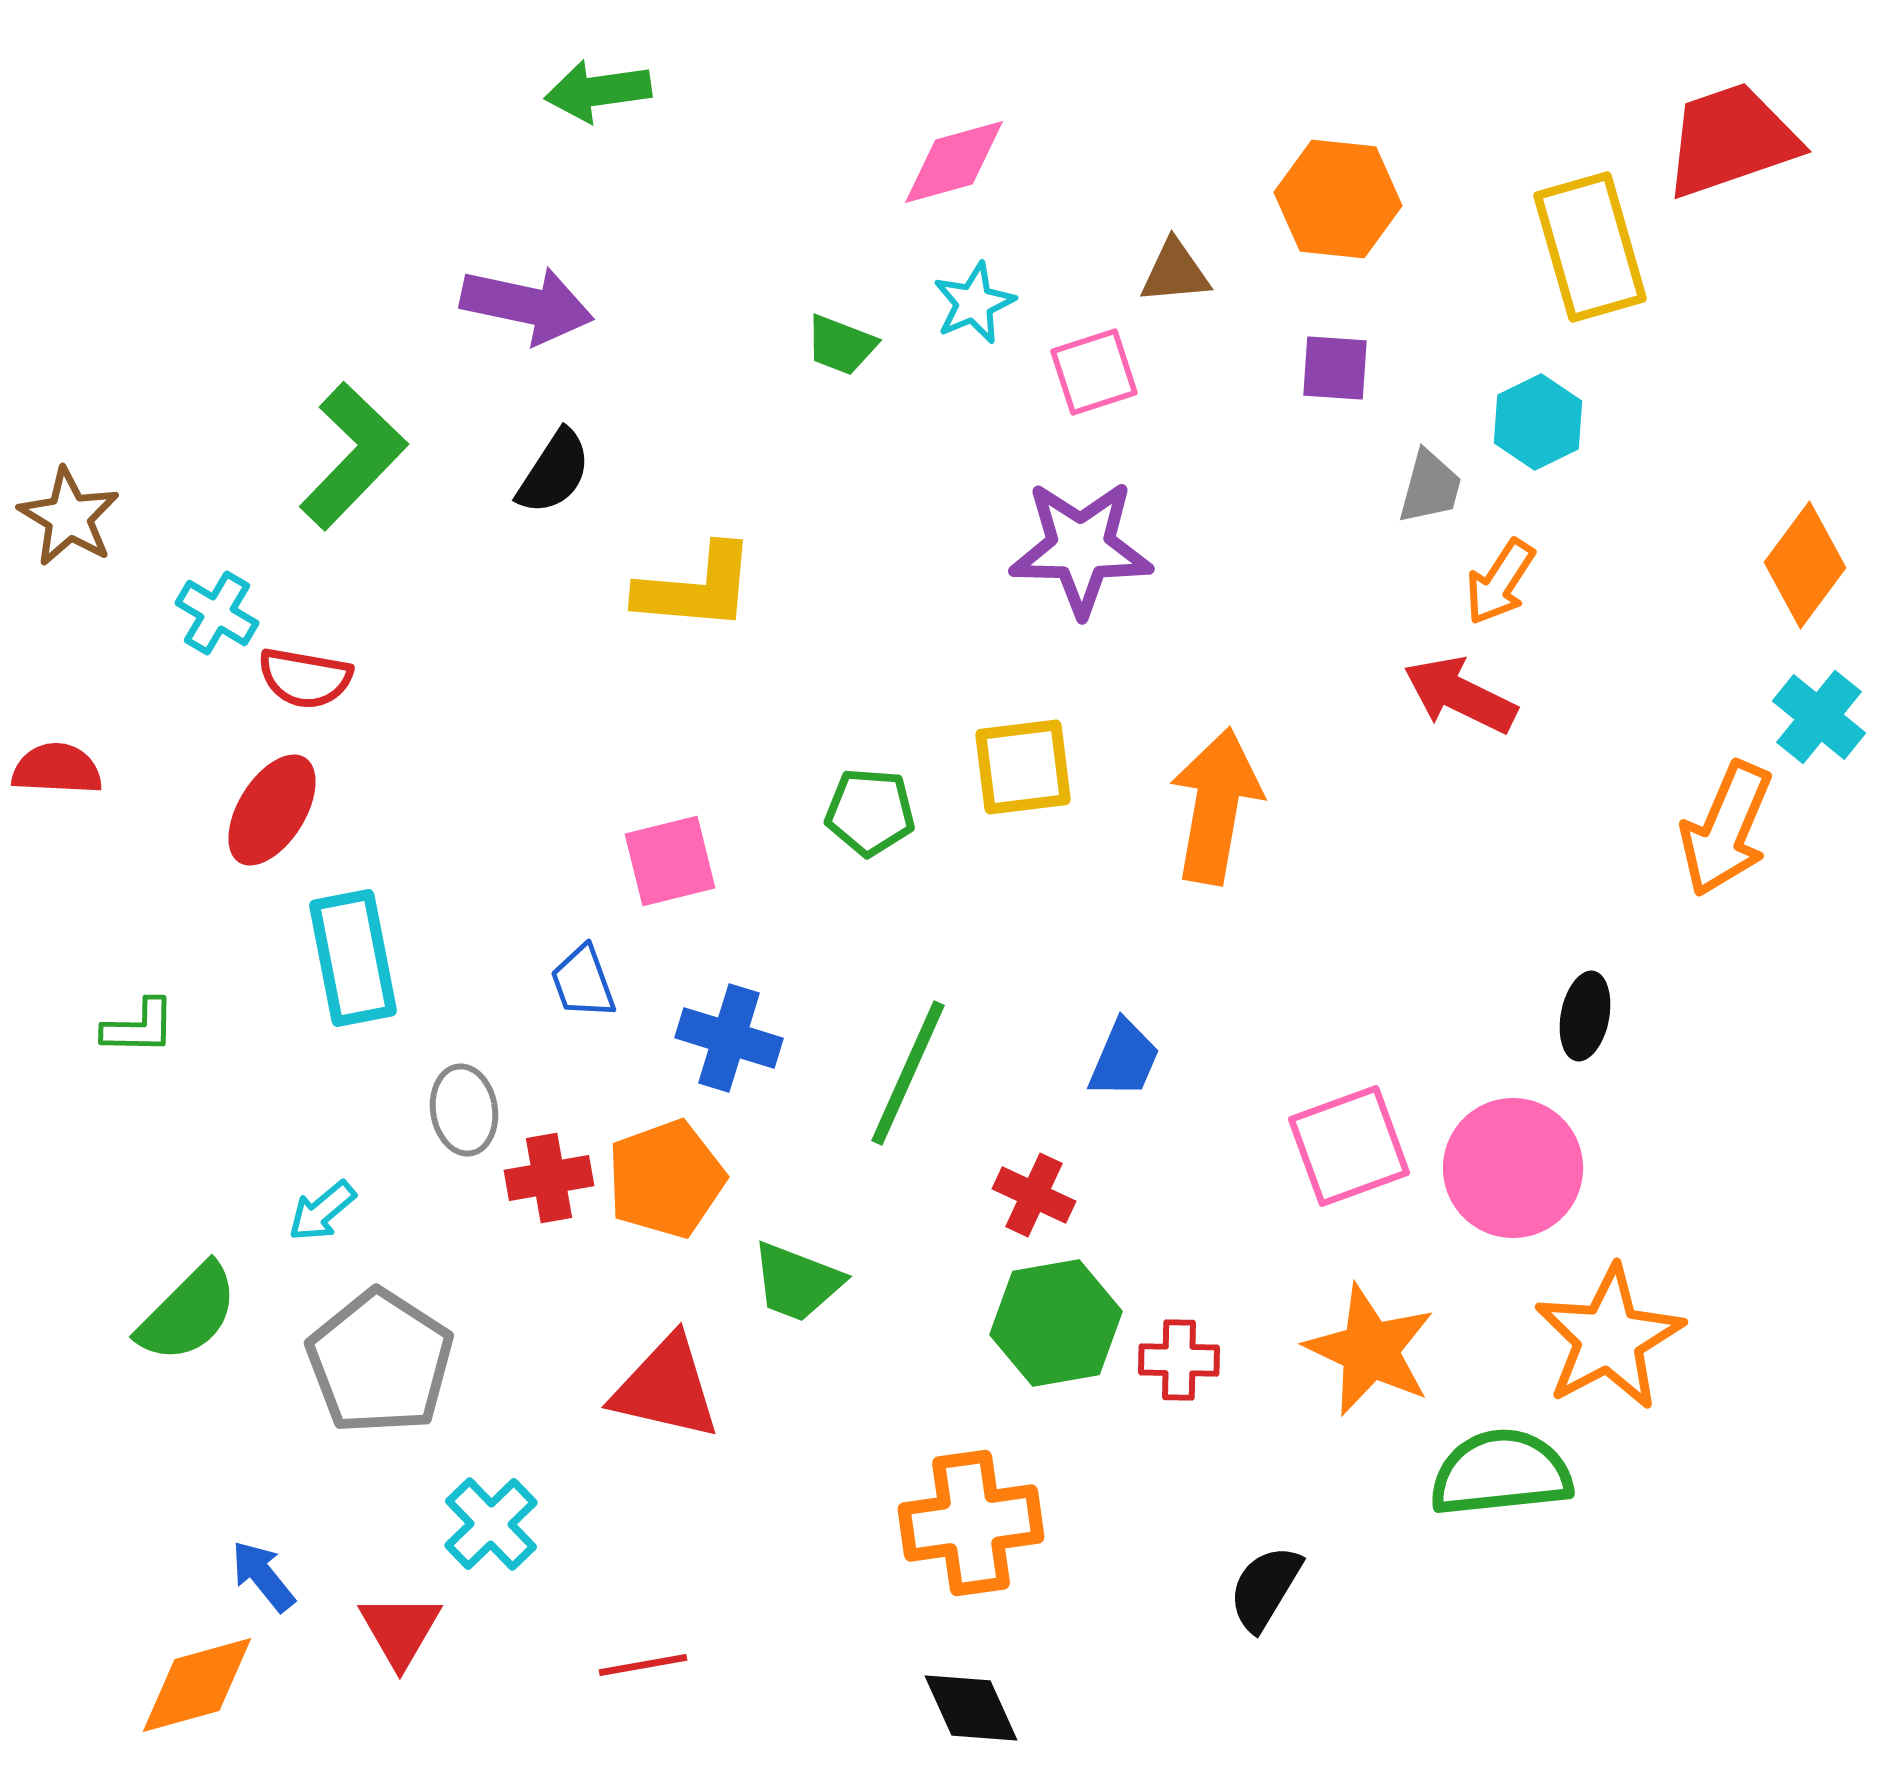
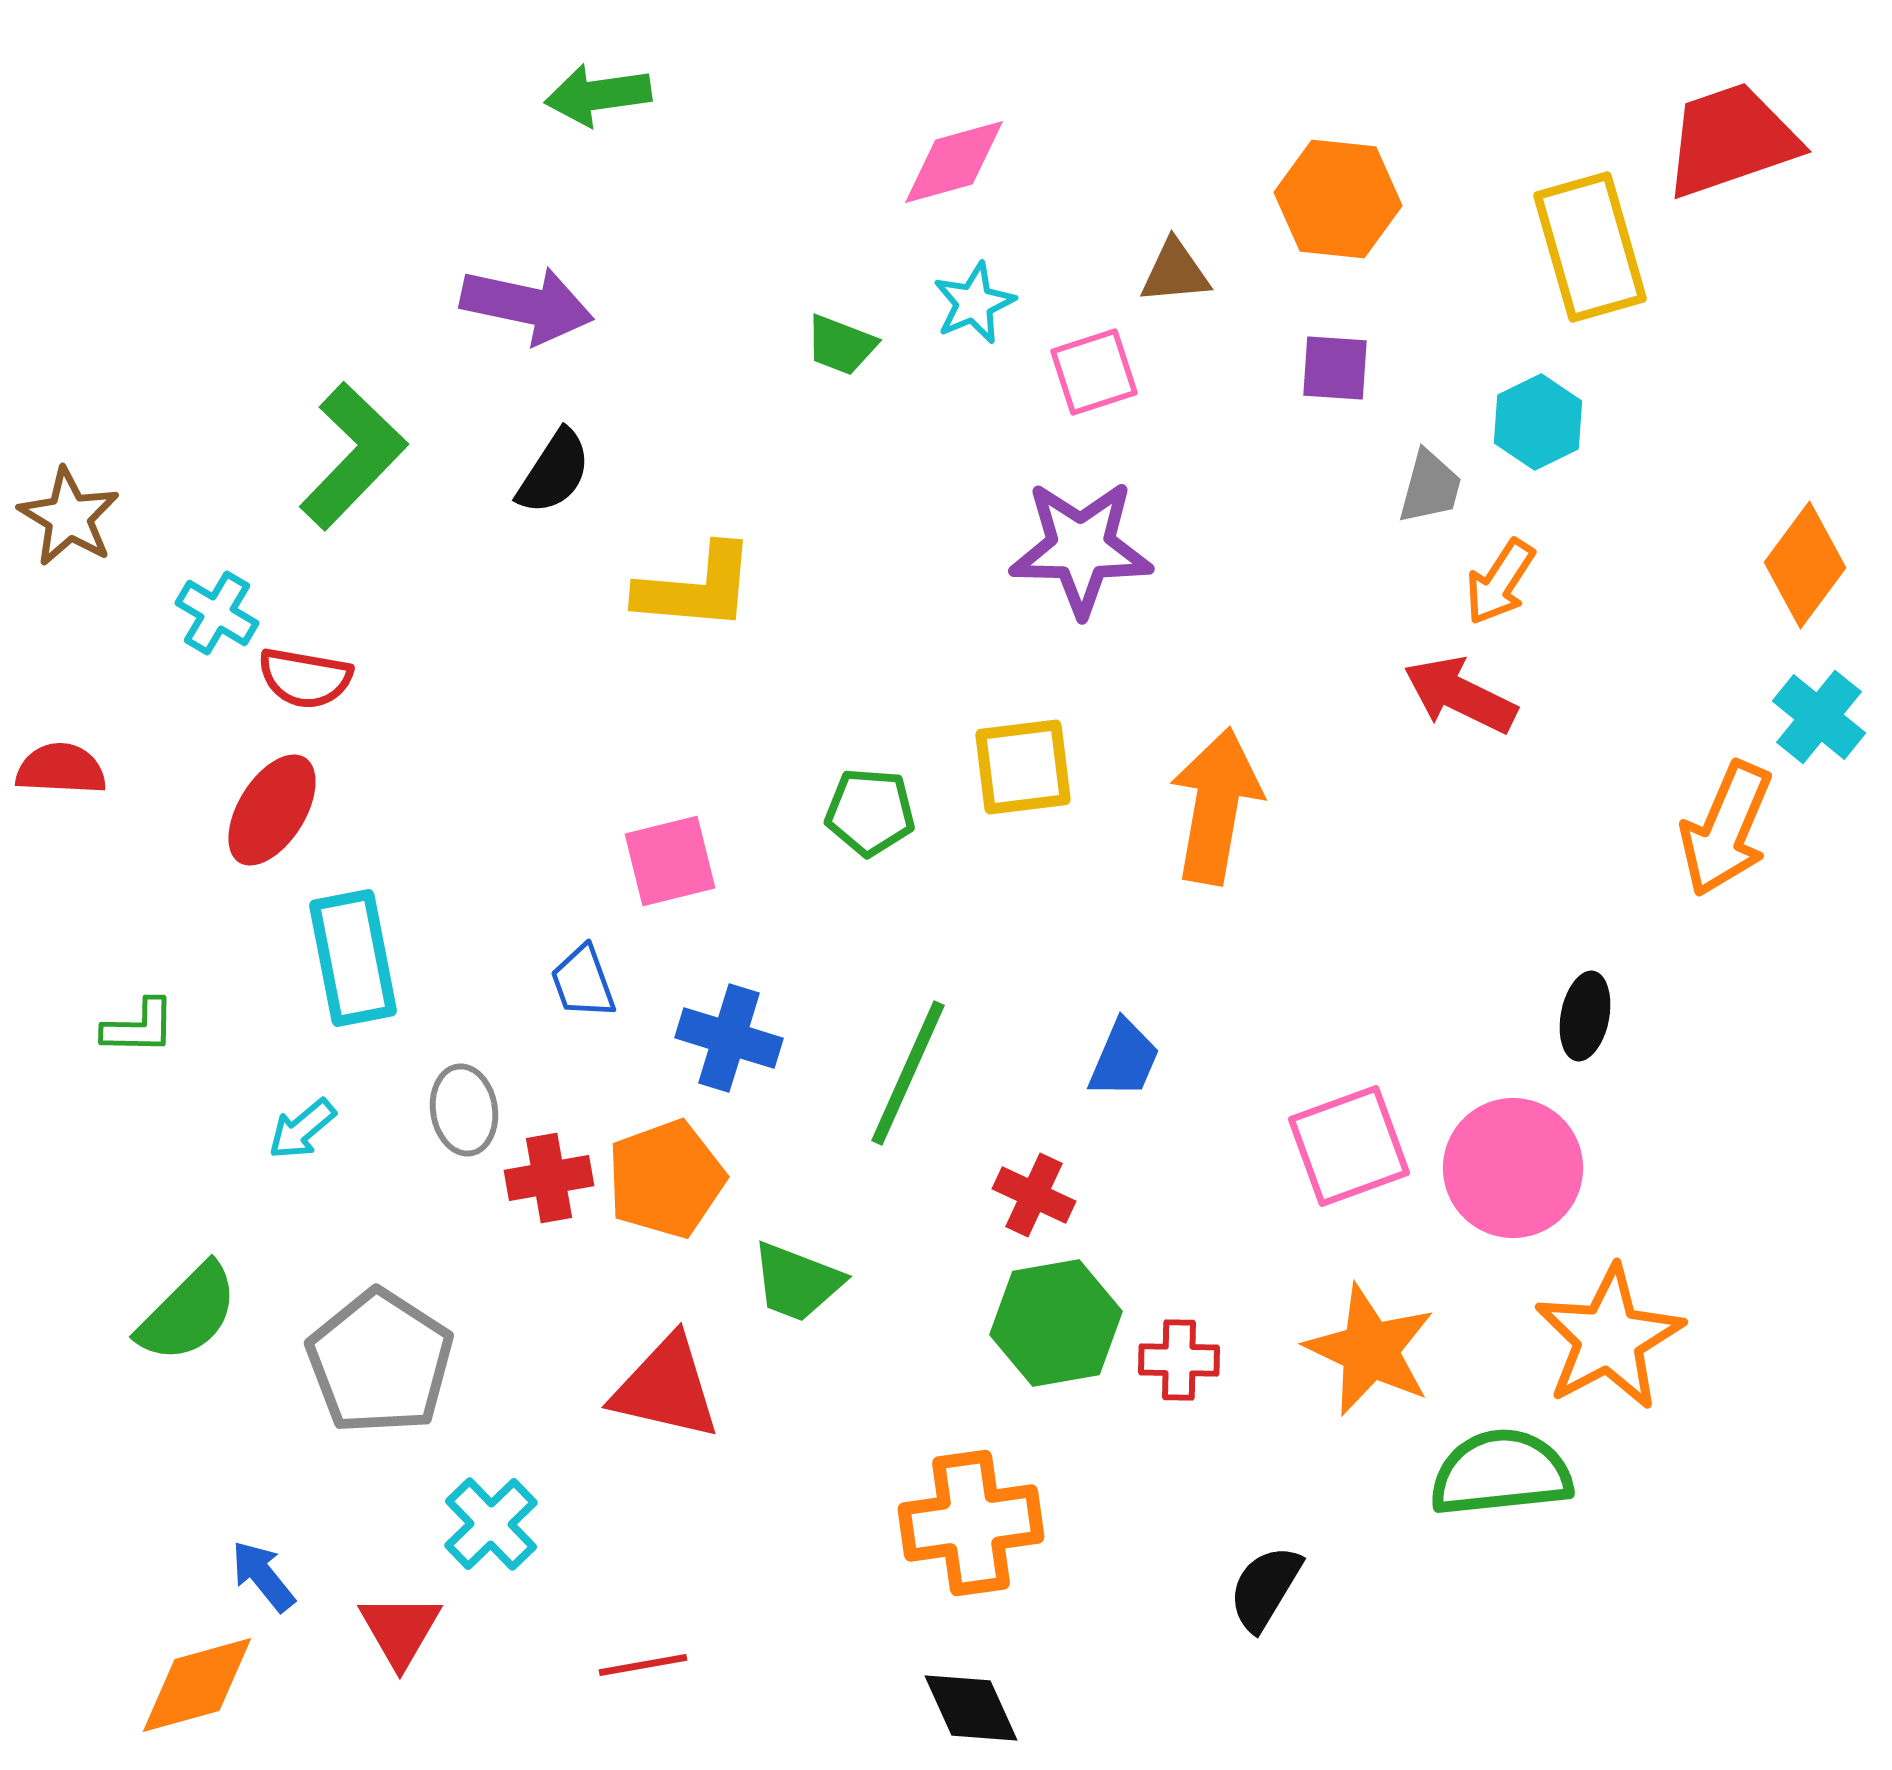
green arrow at (598, 91): moved 4 px down
red semicircle at (57, 769): moved 4 px right
cyan arrow at (322, 1211): moved 20 px left, 82 px up
